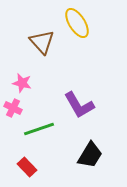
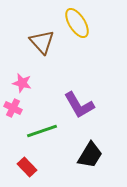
green line: moved 3 px right, 2 px down
